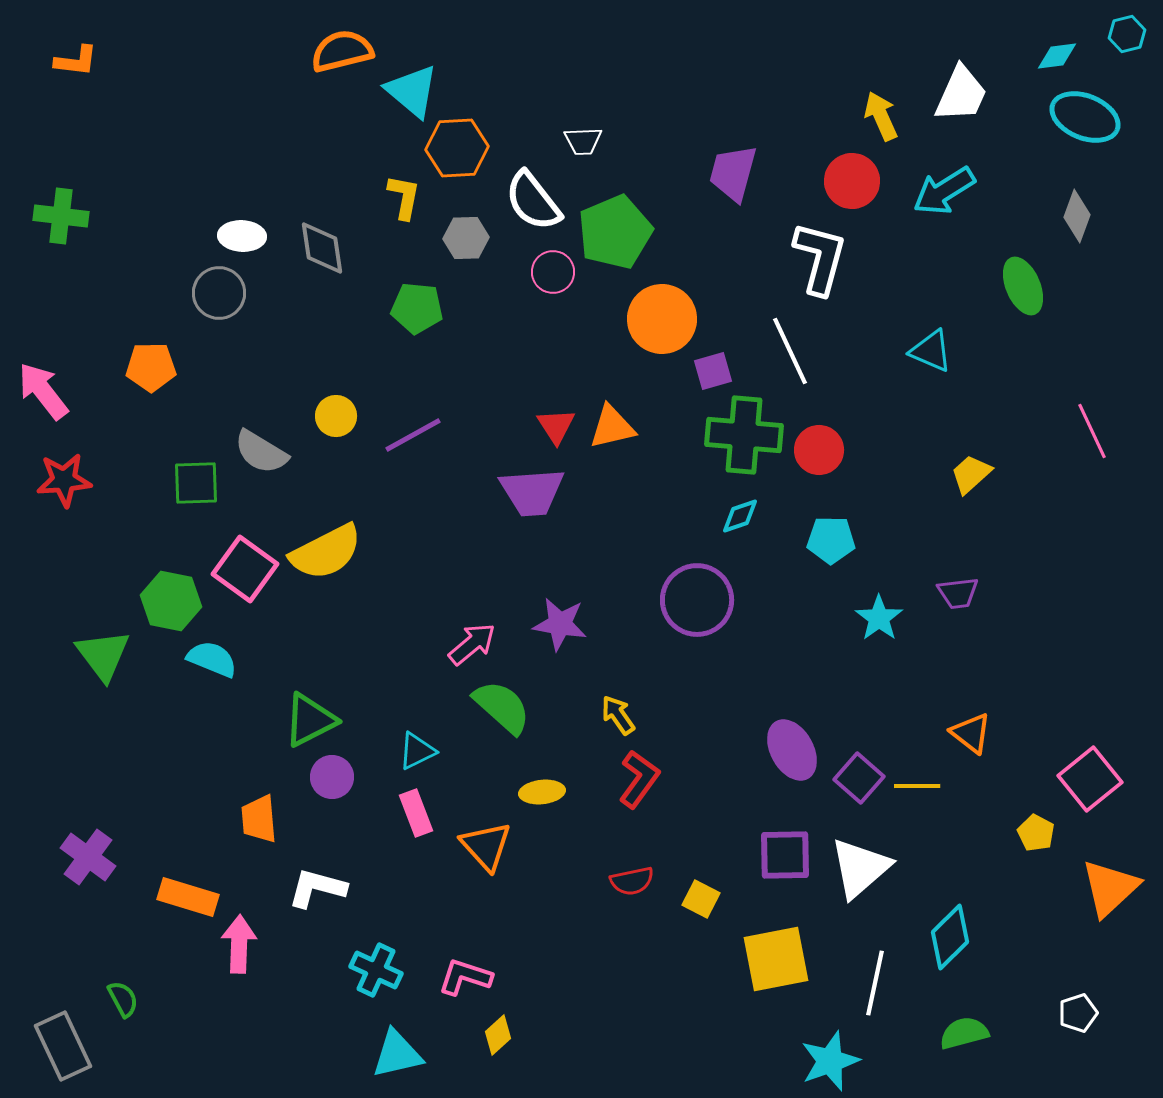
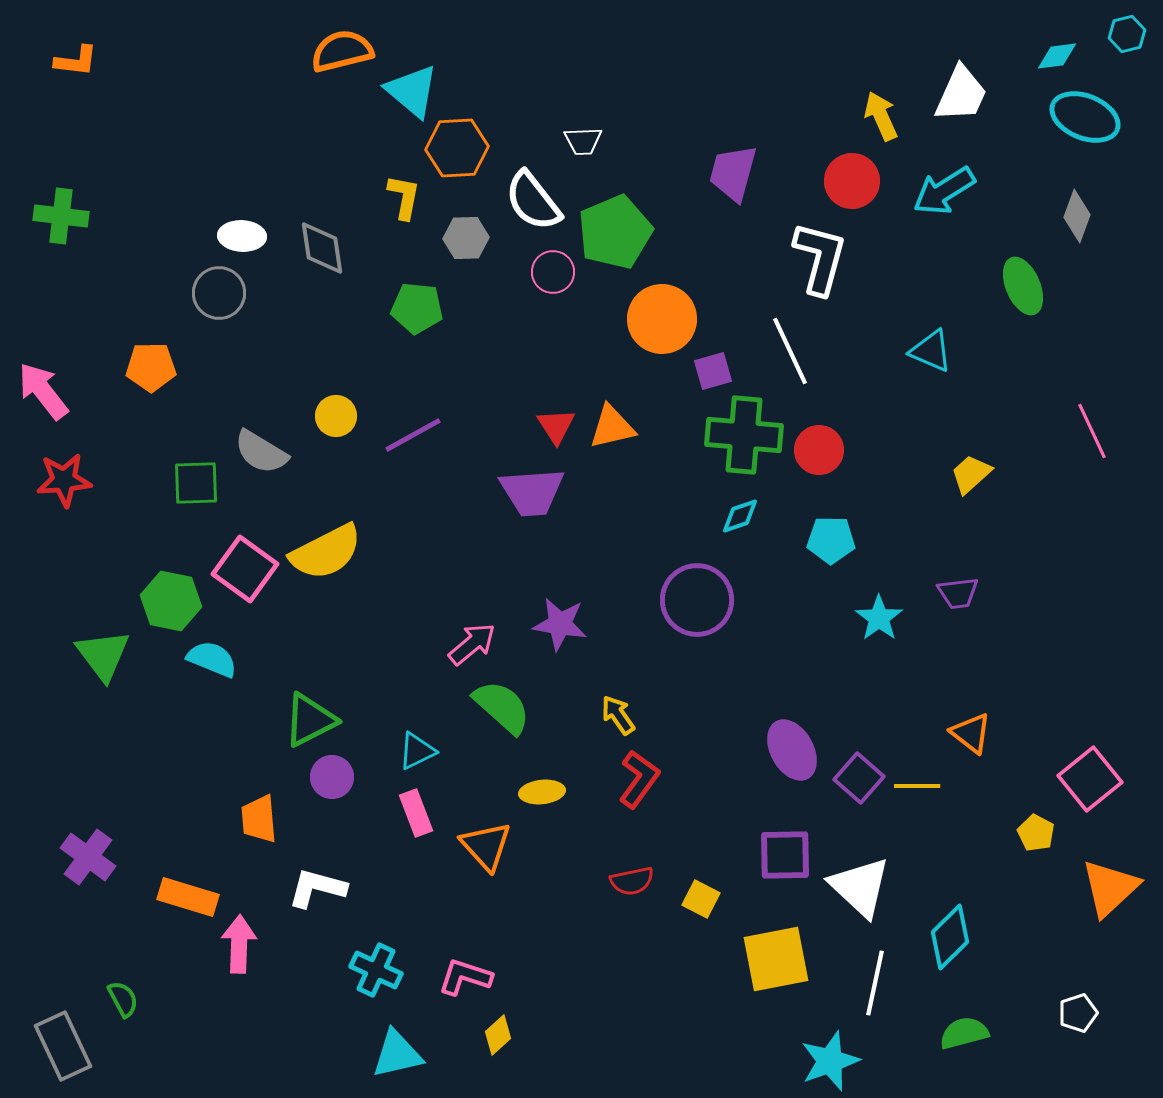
white triangle at (860, 868): moved 19 px down; rotated 36 degrees counterclockwise
